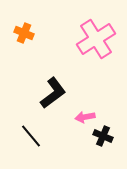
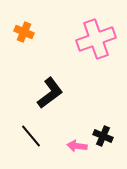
orange cross: moved 1 px up
pink cross: rotated 12 degrees clockwise
black L-shape: moved 3 px left
pink arrow: moved 8 px left, 29 px down; rotated 18 degrees clockwise
